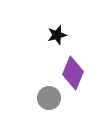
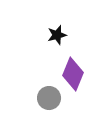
purple diamond: moved 1 px down
